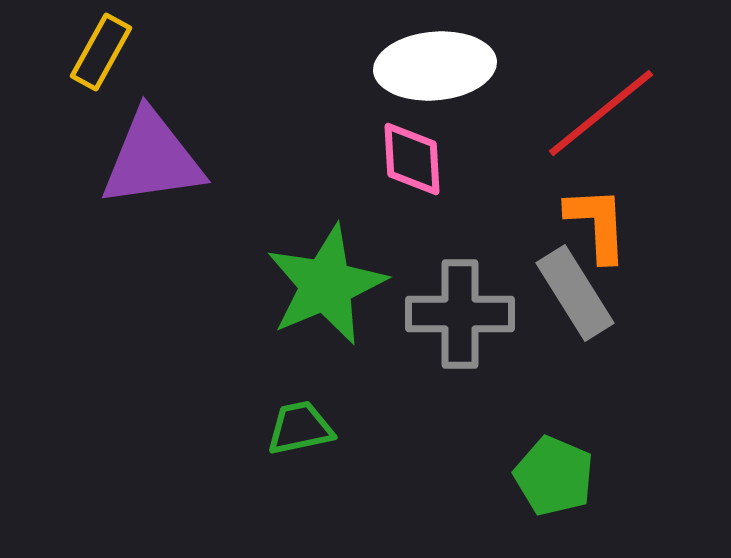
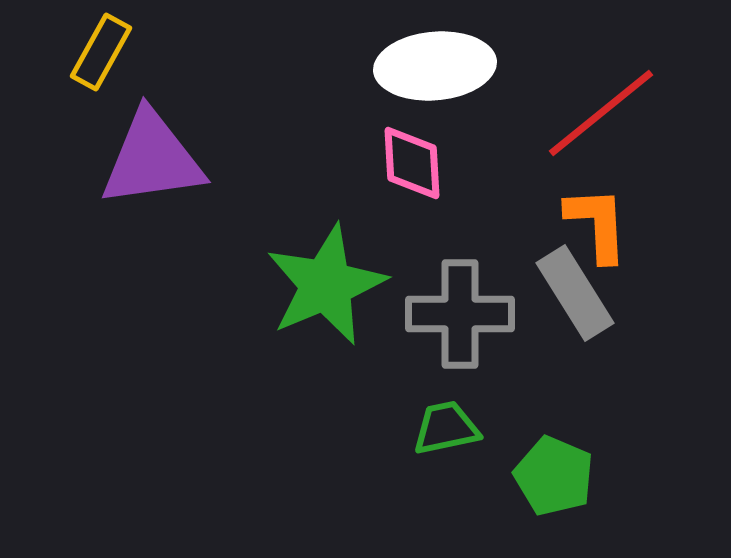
pink diamond: moved 4 px down
green trapezoid: moved 146 px right
